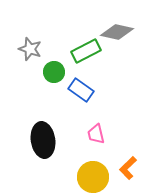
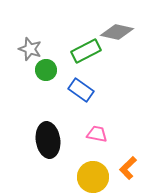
green circle: moved 8 px left, 2 px up
pink trapezoid: moved 1 px right; rotated 115 degrees clockwise
black ellipse: moved 5 px right
